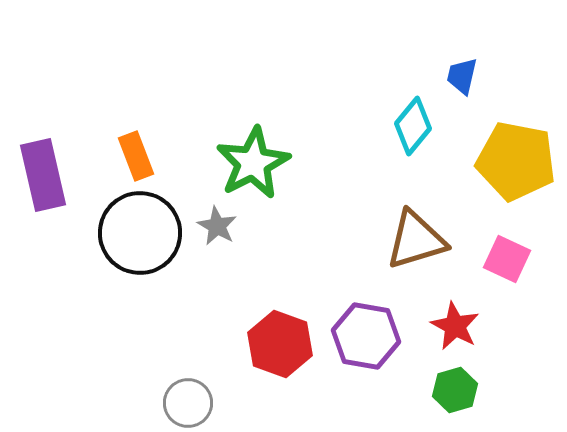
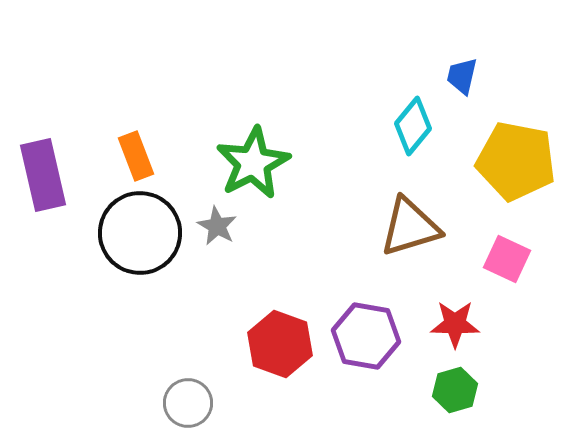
brown triangle: moved 6 px left, 13 px up
red star: moved 2 px up; rotated 27 degrees counterclockwise
